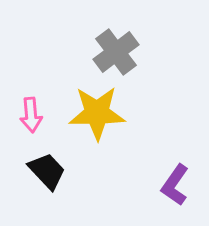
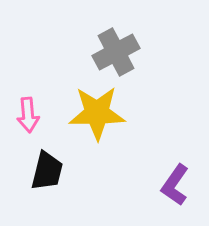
gray cross: rotated 9 degrees clockwise
pink arrow: moved 3 px left
black trapezoid: rotated 57 degrees clockwise
